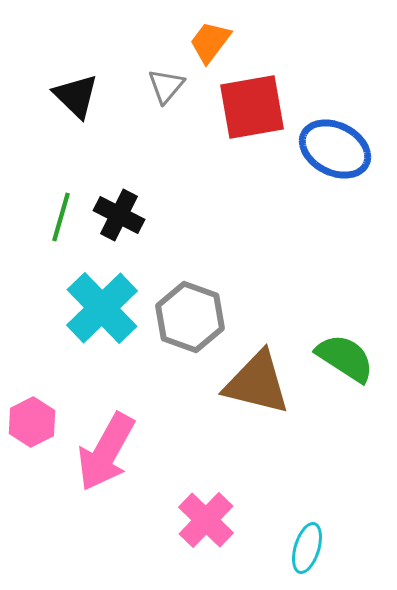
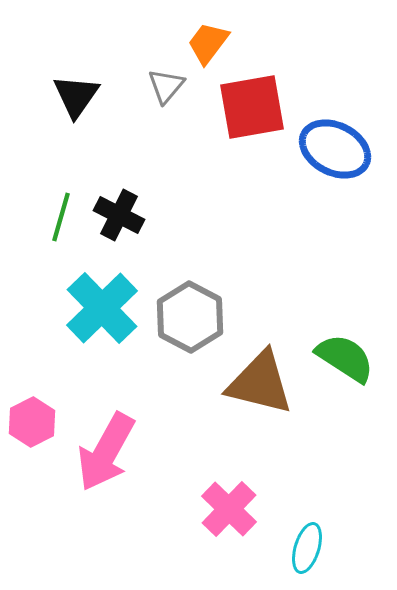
orange trapezoid: moved 2 px left, 1 px down
black triangle: rotated 21 degrees clockwise
gray hexagon: rotated 8 degrees clockwise
brown triangle: moved 3 px right
pink cross: moved 23 px right, 11 px up
